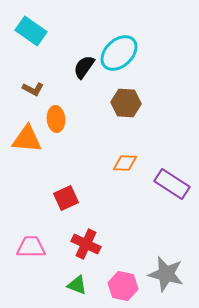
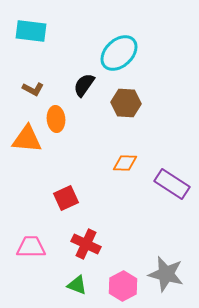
cyan rectangle: rotated 28 degrees counterclockwise
black semicircle: moved 18 px down
pink hexagon: rotated 20 degrees clockwise
